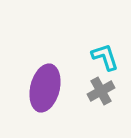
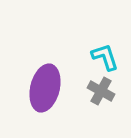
gray cross: rotated 32 degrees counterclockwise
